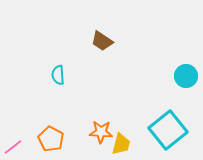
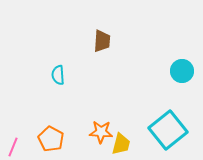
brown trapezoid: rotated 120 degrees counterclockwise
cyan circle: moved 4 px left, 5 px up
pink line: rotated 30 degrees counterclockwise
